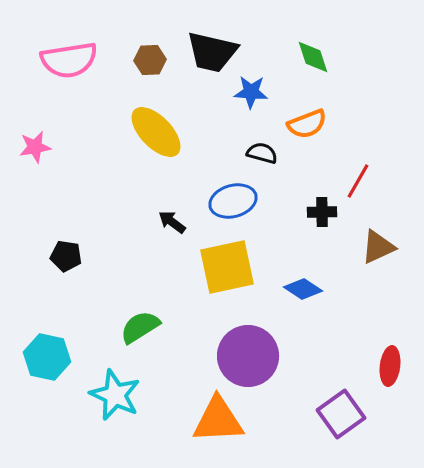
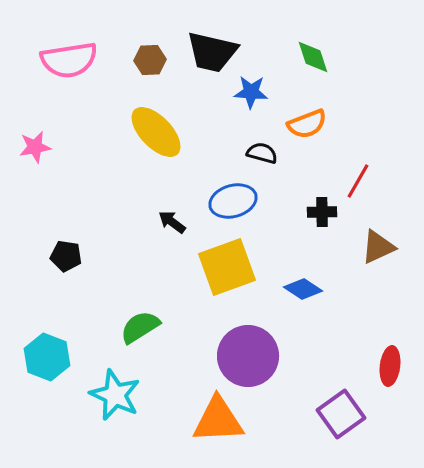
yellow square: rotated 8 degrees counterclockwise
cyan hexagon: rotated 9 degrees clockwise
